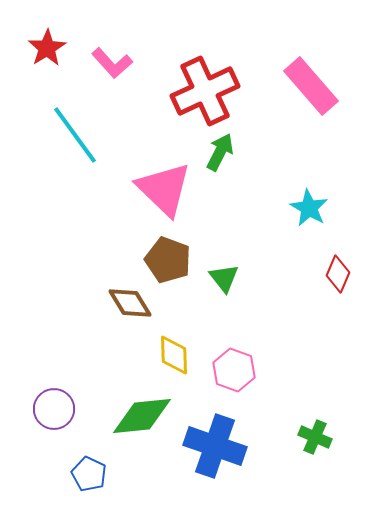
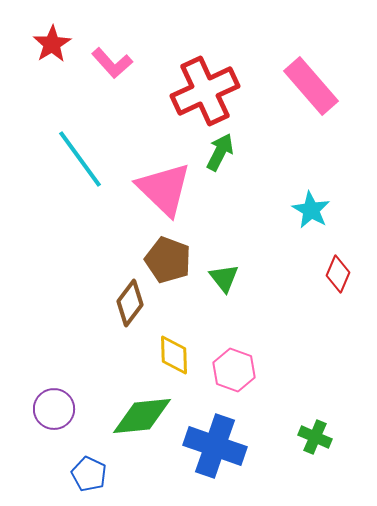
red star: moved 5 px right, 4 px up
cyan line: moved 5 px right, 24 px down
cyan star: moved 2 px right, 2 px down
brown diamond: rotated 69 degrees clockwise
